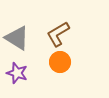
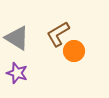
orange circle: moved 14 px right, 11 px up
